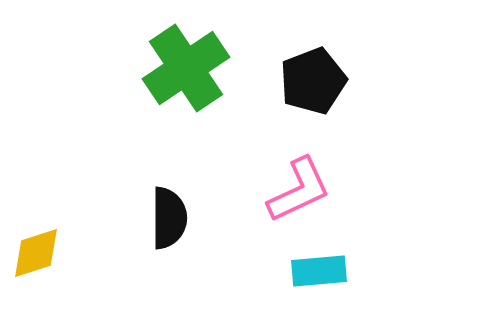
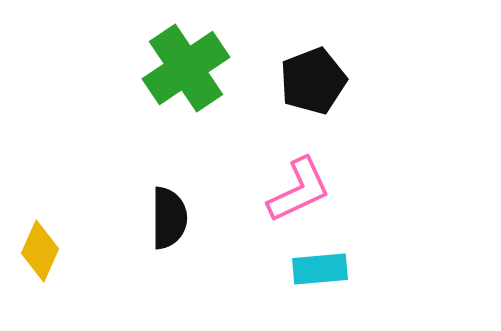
yellow diamond: moved 4 px right, 2 px up; rotated 48 degrees counterclockwise
cyan rectangle: moved 1 px right, 2 px up
